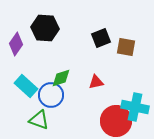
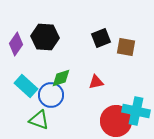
black hexagon: moved 9 px down
cyan cross: moved 1 px right, 4 px down
